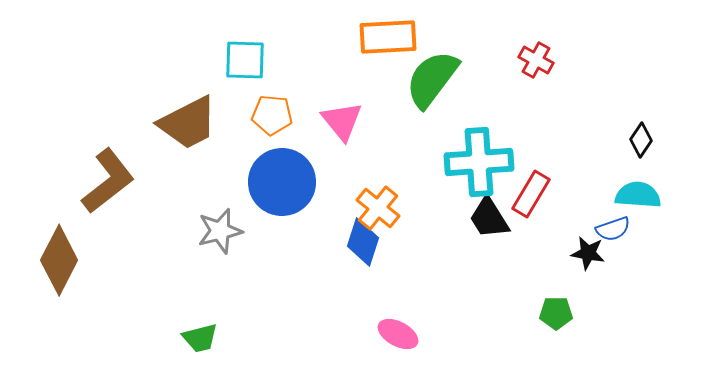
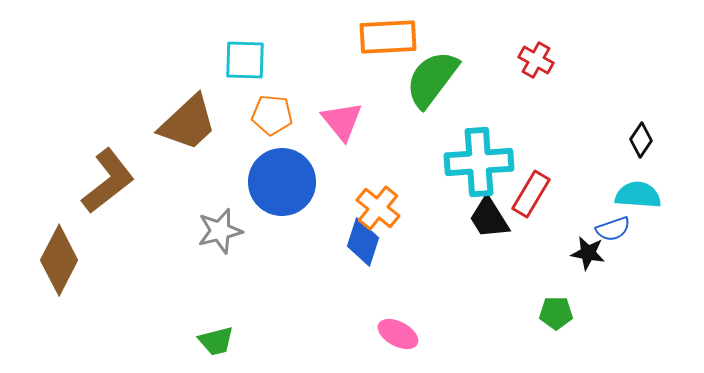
brown trapezoid: rotated 16 degrees counterclockwise
green trapezoid: moved 16 px right, 3 px down
